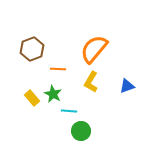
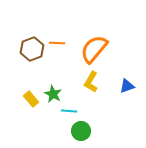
orange line: moved 1 px left, 26 px up
yellow rectangle: moved 1 px left, 1 px down
